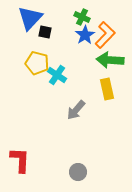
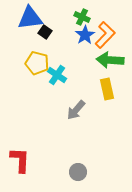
blue triangle: rotated 40 degrees clockwise
black square: rotated 24 degrees clockwise
